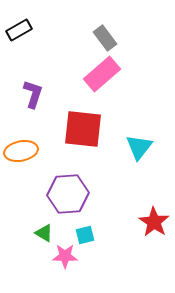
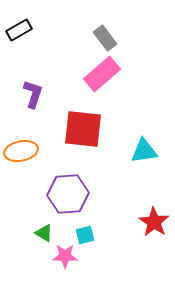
cyan triangle: moved 5 px right, 4 px down; rotated 44 degrees clockwise
